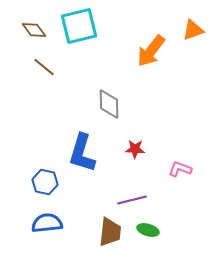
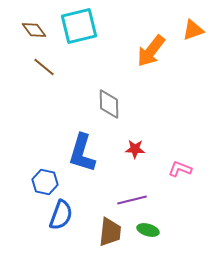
blue semicircle: moved 14 px right, 8 px up; rotated 116 degrees clockwise
